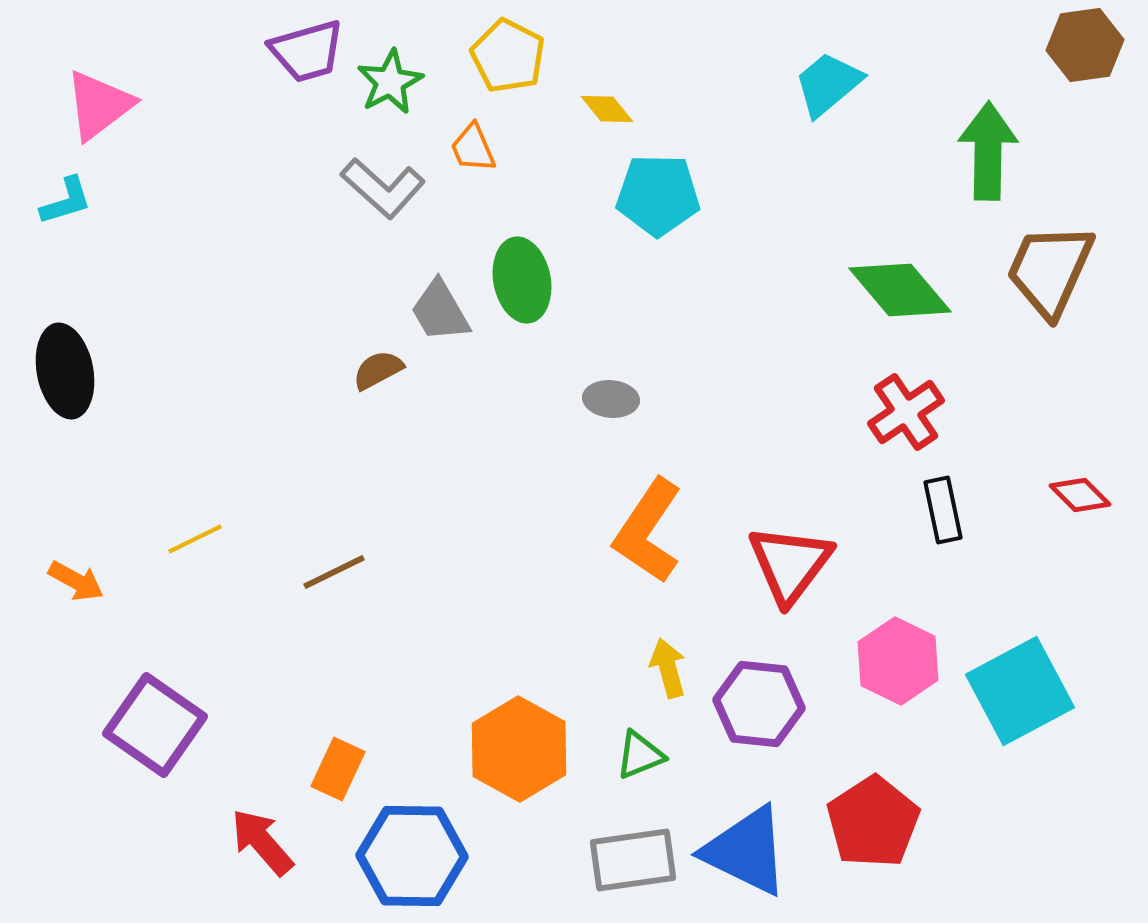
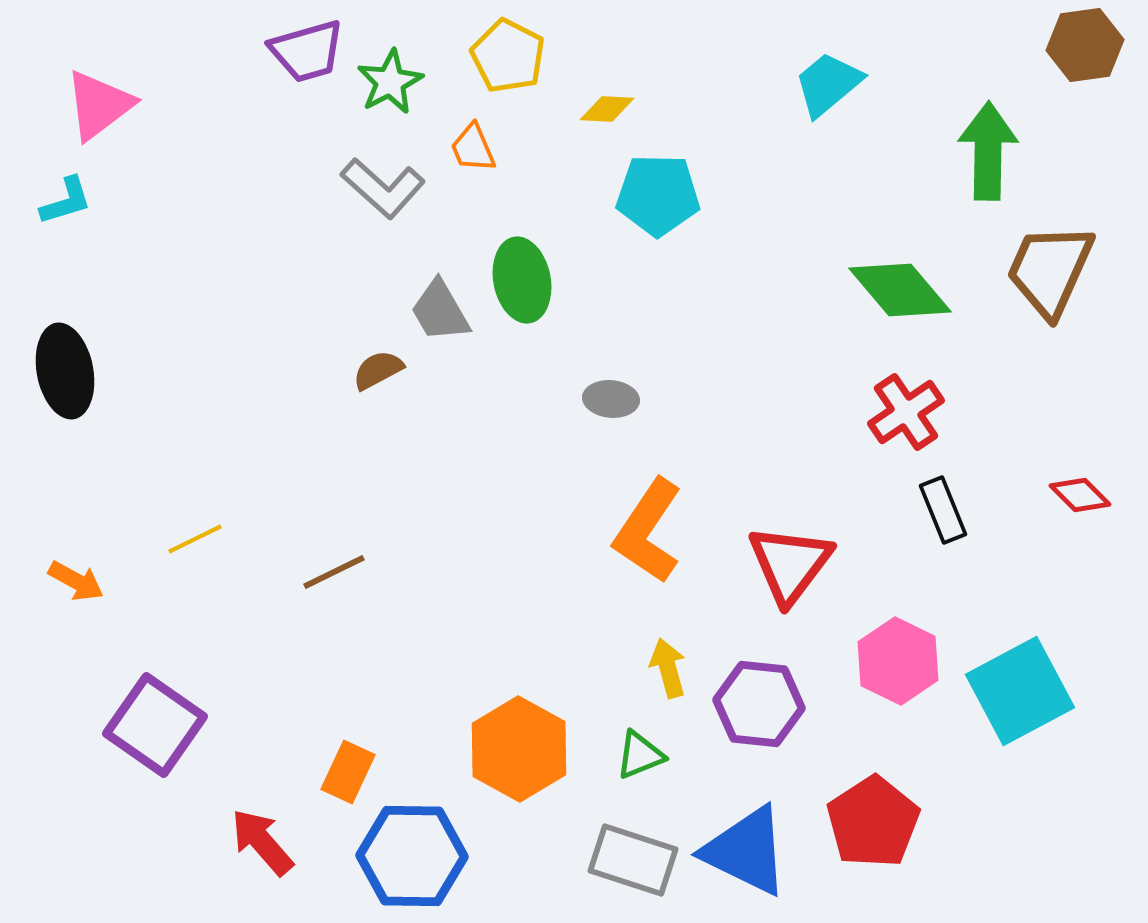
yellow diamond: rotated 48 degrees counterclockwise
black rectangle: rotated 10 degrees counterclockwise
orange rectangle: moved 10 px right, 3 px down
gray rectangle: rotated 26 degrees clockwise
